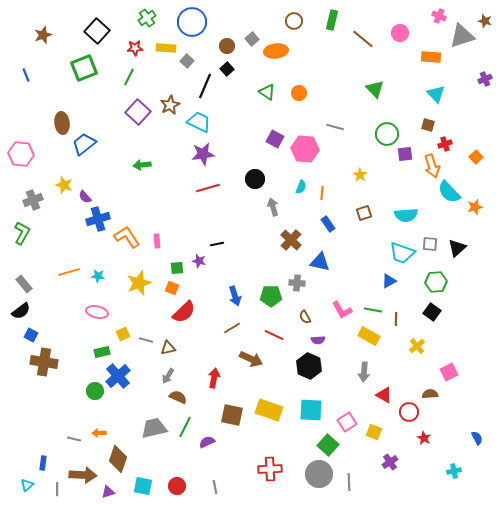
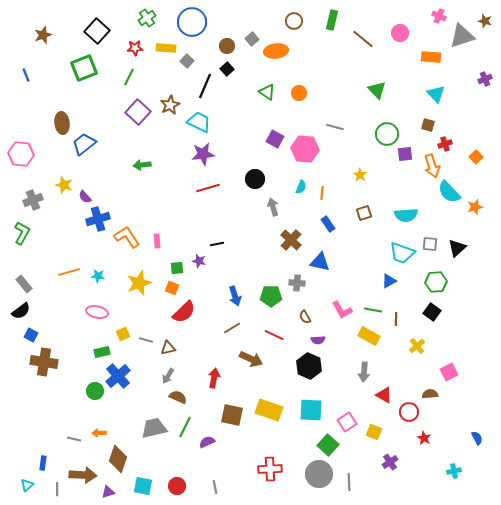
green triangle at (375, 89): moved 2 px right, 1 px down
